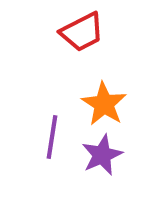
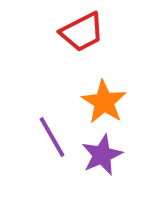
orange star: moved 2 px up
purple line: rotated 39 degrees counterclockwise
